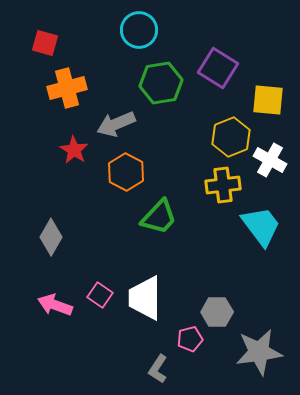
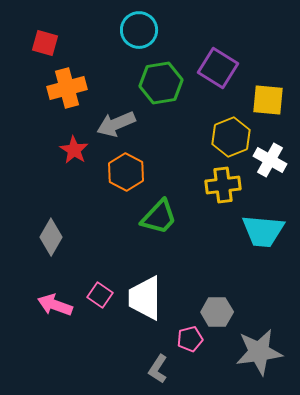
cyan trapezoid: moved 2 px right, 5 px down; rotated 132 degrees clockwise
